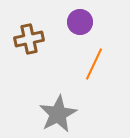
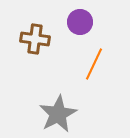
brown cross: moved 6 px right; rotated 20 degrees clockwise
